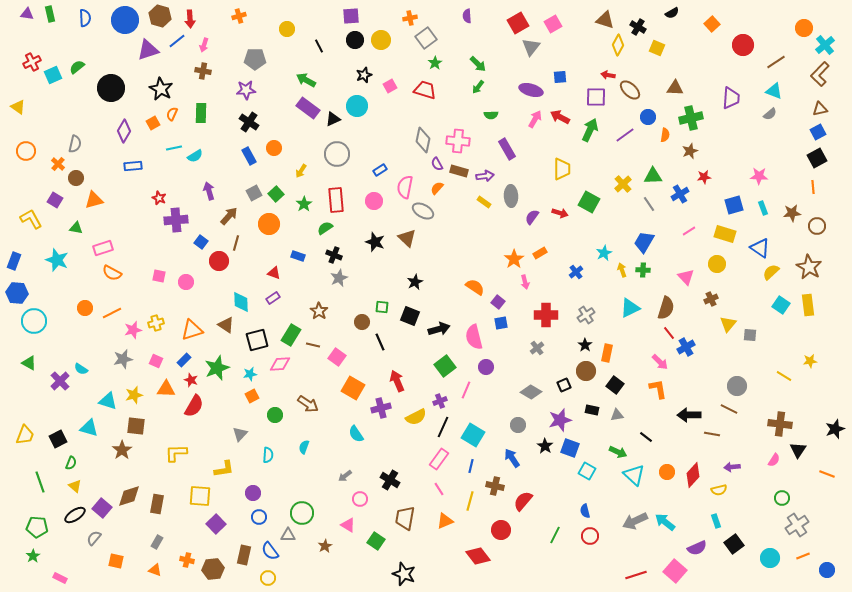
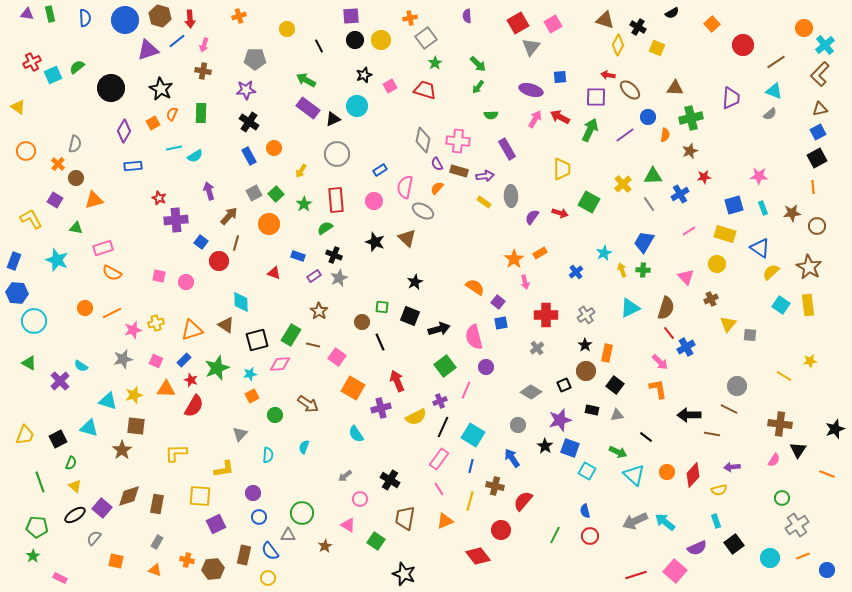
purple rectangle at (273, 298): moved 41 px right, 22 px up
cyan semicircle at (81, 369): moved 3 px up
purple square at (216, 524): rotated 18 degrees clockwise
